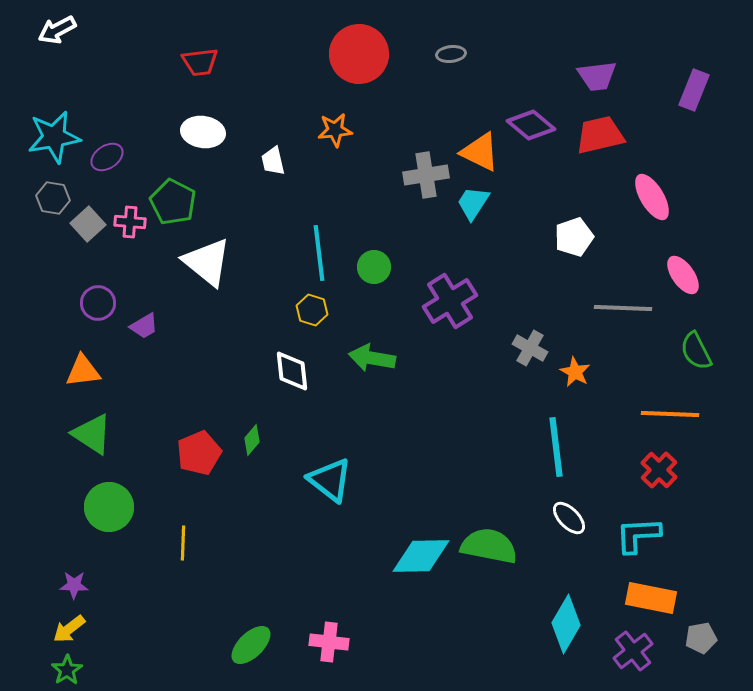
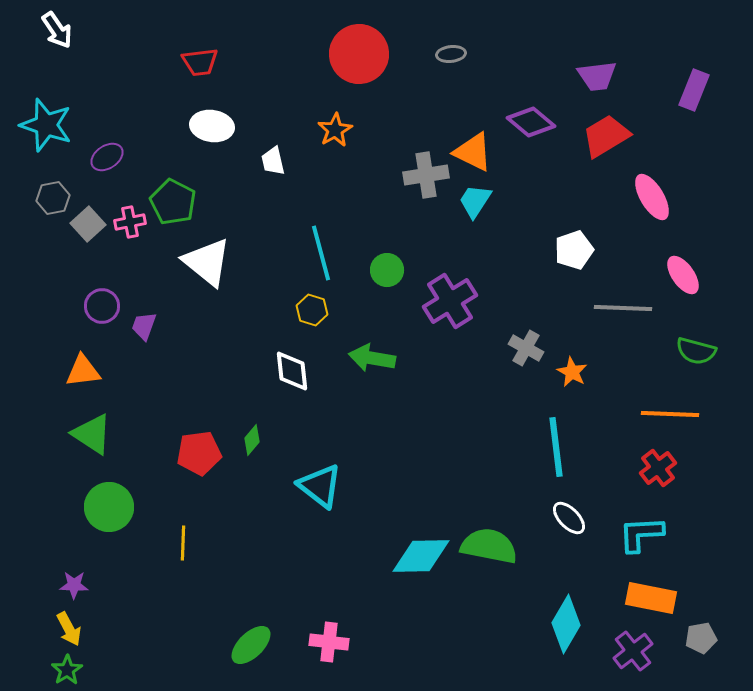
white arrow at (57, 30): rotated 96 degrees counterclockwise
purple diamond at (531, 125): moved 3 px up
orange star at (335, 130): rotated 24 degrees counterclockwise
white ellipse at (203, 132): moved 9 px right, 6 px up
red trapezoid at (600, 135): moved 6 px right, 1 px down; rotated 18 degrees counterclockwise
cyan star at (54, 137): moved 8 px left, 12 px up; rotated 28 degrees clockwise
orange triangle at (480, 152): moved 7 px left
gray hexagon at (53, 198): rotated 20 degrees counterclockwise
cyan trapezoid at (473, 203): moved 2 px right, 2 px up
pink cross at (130, 222): rotated 16 degrees counterclockwise
white pentagon at (574, 237): moved 13 px down
cyan line at (319, 253): moved 2 px right; rotated 8 degrees counterclockwise
green circle at (374, 267): moved 13 px right, 3 px down
purple circle at (98, 303): moved 4 px right, 3 px down
purple trapezoid at (144, 326): rotated 140 degrees clockwise
gray cross at (530, 348): moved 4 px left
green semicircle at (696, 351): rotated 48 degrees counterclockwise
orange star at (575, 372): moved 3 px left
red pentagon at (199, 453): rotated 15 degrees clockwise
red cross at (659, 470): moved 1 px left, 2 px up; rotated 9 degrees clockwise
cyan triangle at (330, 480): moved 10 px left, 6 px down
cyan L-shape at (638, 535): moved 3 px right, 1 px up
yellow arrow at (69, 629): rotated 80 degrees counterclockwise
